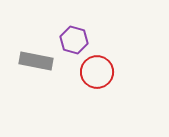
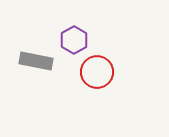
purple hexagon: rotated 16 degrees clockwise
